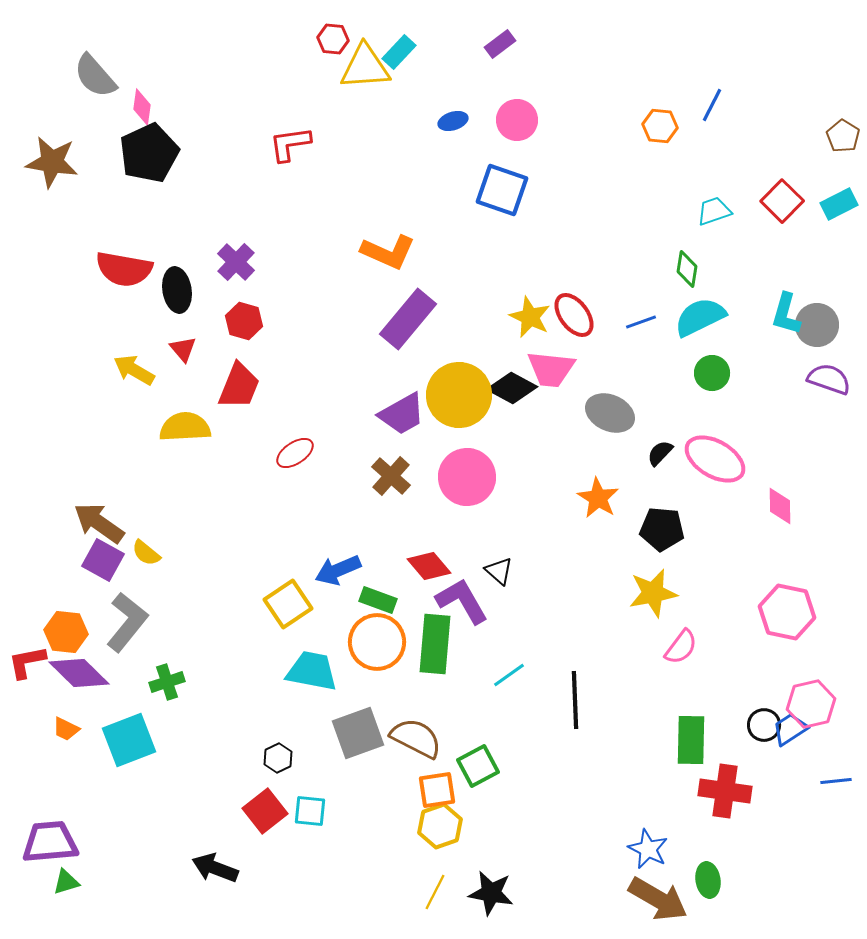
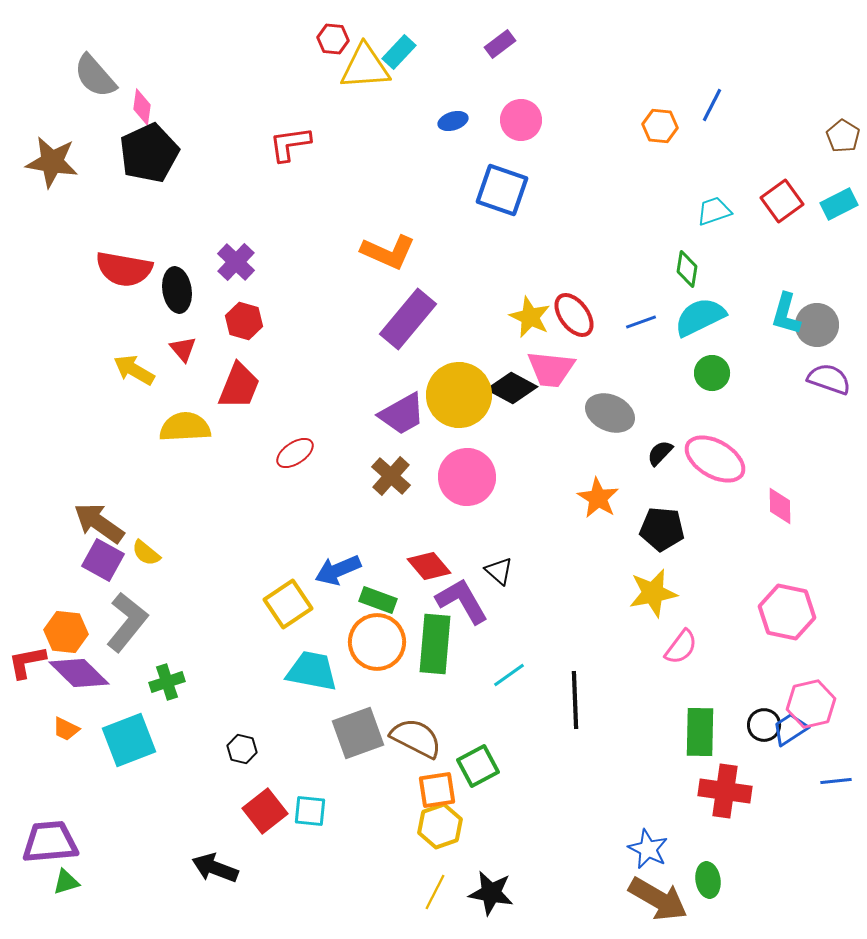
pink circle at (517, 120): moved 4 px right
red square at (782, 201): rotated 9 degrees clockwise
green rectangle at (691, 740): moved 9 px right, 8 px up
black hexagon at (278, 758): moved 36 px left, 9 px up; rotated 20 degrees counterclockwise
